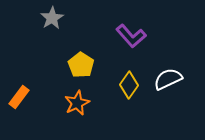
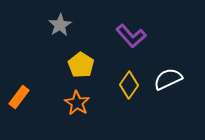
gray star: moved 8 px right, 7 px down
orange star: rotated 15 degrees counterclockwise
